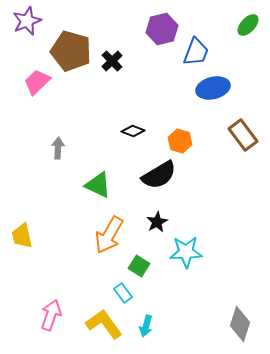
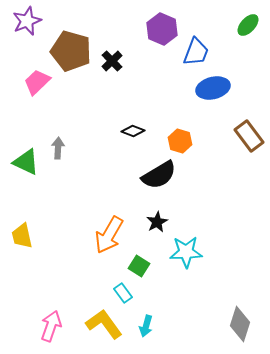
purple hexagon: rotated 24 degrees counterclockwise
brown rectangle: moved 6 px right, 1 px down
green triangle: moved 72 px left, 23 px up
pink arrow: moved 11 px down
